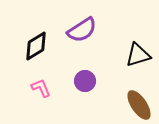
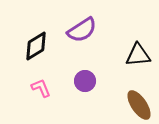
black triangle: rotated 12 degrees clockwise
